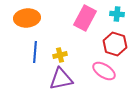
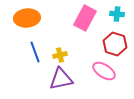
blue line: rotated 25 degrees counterclockwise
